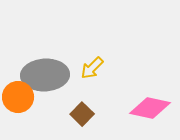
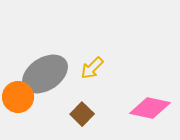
gray ellipse: moved 1 px up; rotated 30 degrees counterclockwise
